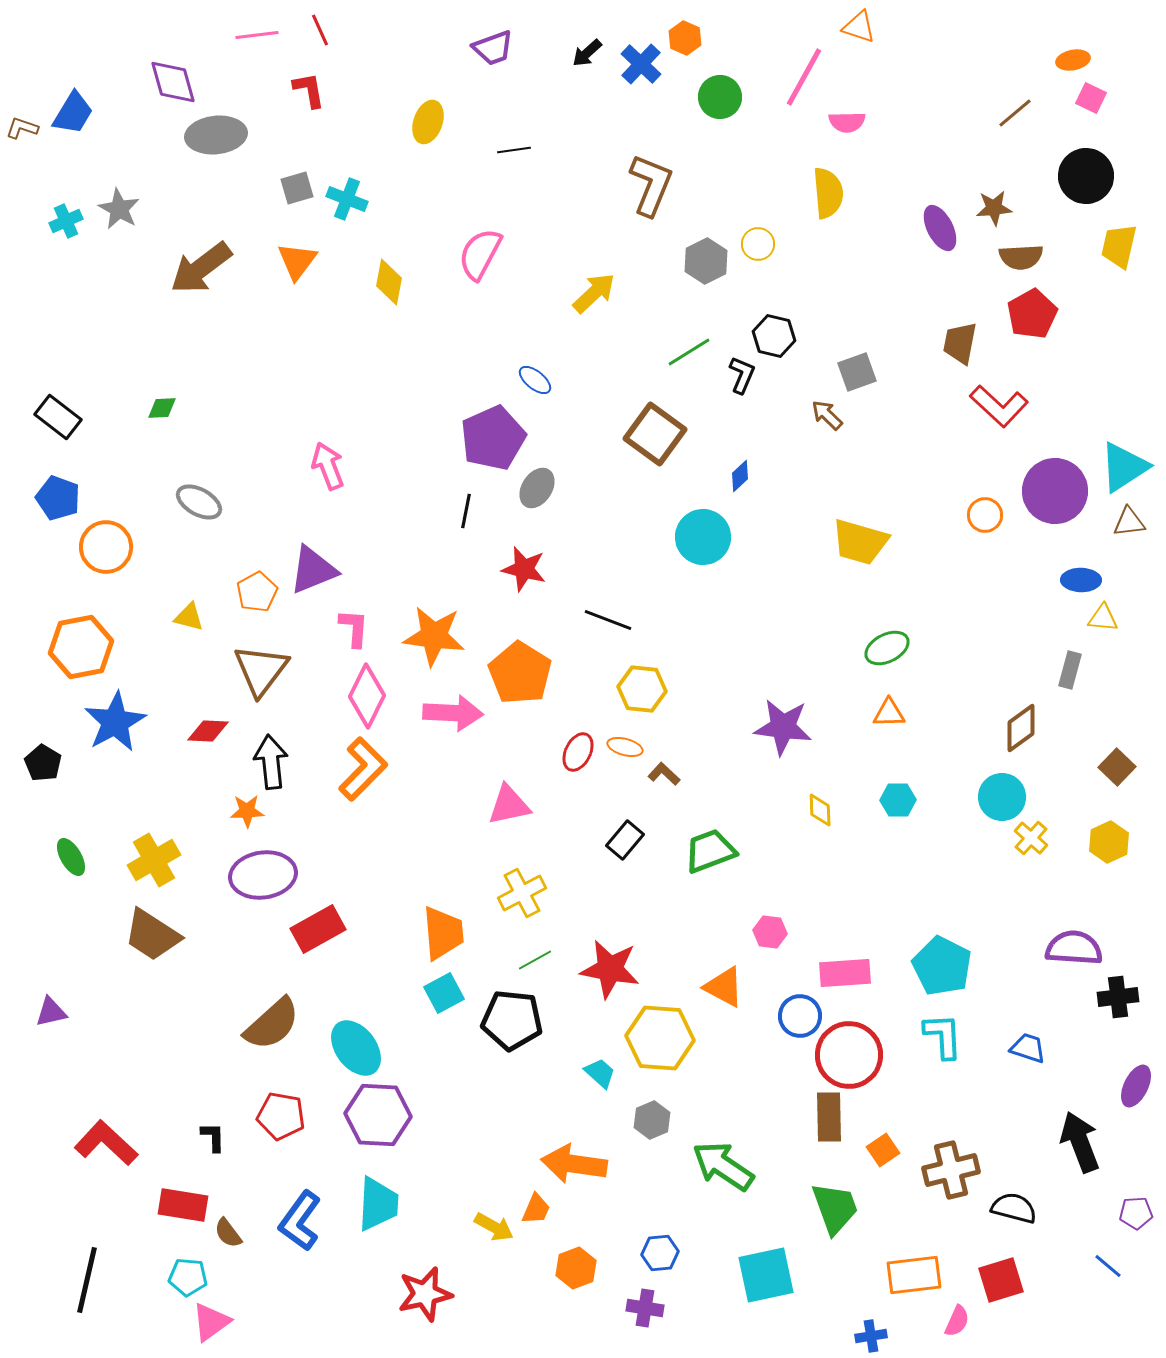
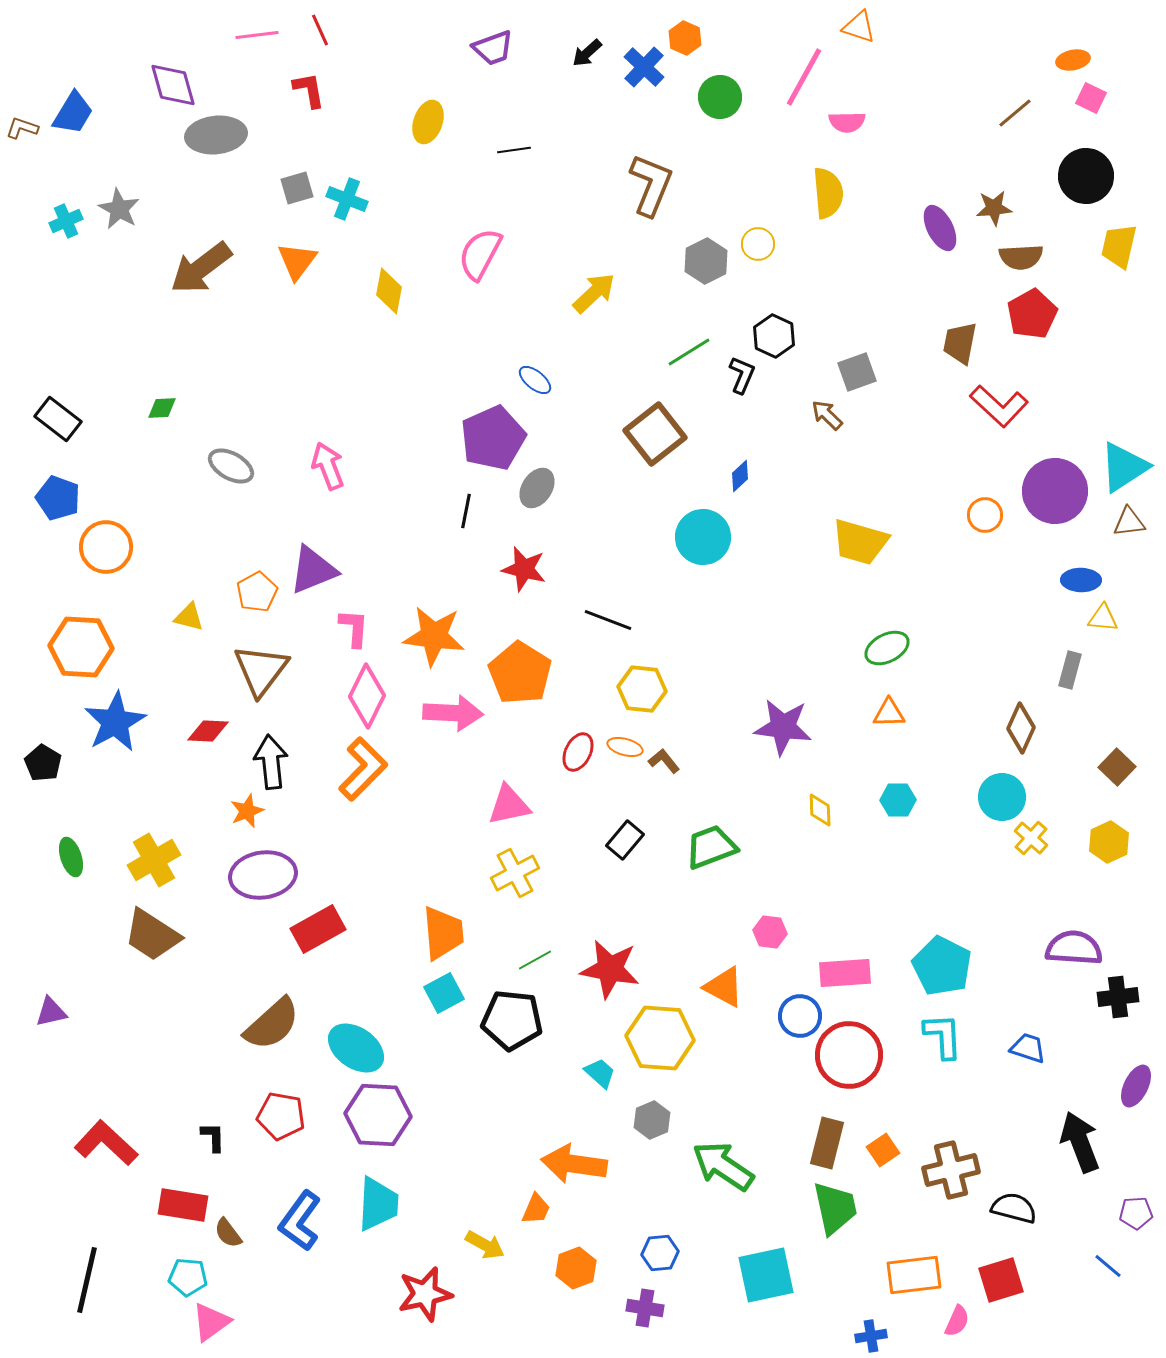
blue cross at (641, 64): moved 3 px right, 3 px down
purple diamond at (173, 82): moved 3 px down
yellow diamond at (389, 282): moved 9 px down
black hexagon at (774, 336): rotated 12 degrees clockwise
black rectangle at (58, 417): moved 2 px down
brown square at (655, 434): rotated 16 degrees clockwise
gray ellipse at (199, 502): moved 32 px right, 36 px up
orange hexagon at (81, 647): rotated 14 degrees clockwise
brown diamond at (1021, 728): rotated 30 degrees counterclockwise
brown L-shape at (664, 774): moved 13 px up; rotated 8 degrees clockwise
orange star at (247, 811): rotated 20 degrees counterclockwise
green trapezoid at (710, 851): moved 1 px right, 4 px up
green ellipse at (71, 857): rotated 12 degrees clockwise
yellow cross at (522, 893): moved 7 px left, 20 px up
cyan ellipse at (356, 1048): rotated 18 degrees counterclockwise
brown rectangle at (829, 1117): moved 2 px left, 26 px down; rotated 15 degrees clockwise
green trapezoid at (835, 1208): rotated 8 degrees clockwise
yellow arrow at (494, 1227): moved 9 px left, 18 px down
